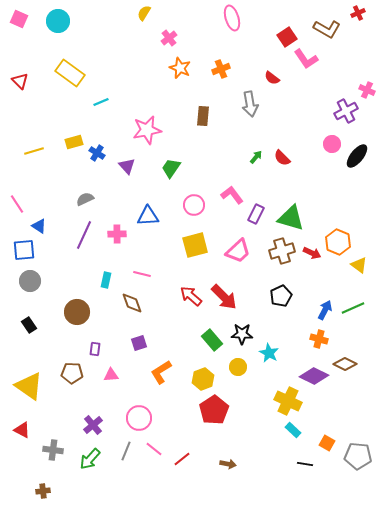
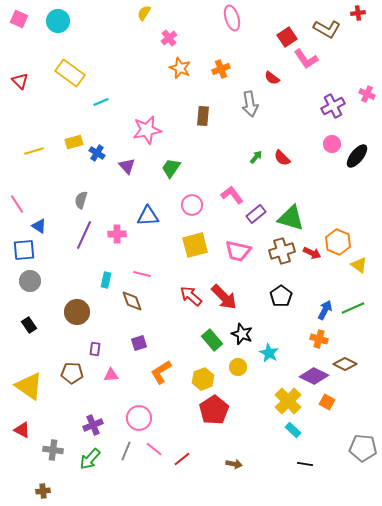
red cross at (358, 13): rotated 16 degrees clockwise
pink cross at (367, 90): moved 4 px down
purple cross at (346, 111): moved 13 px left, 5 px up
gray semicircle at (85, 199): moved 4 px left, 1 px down; rotated 48 degrees counterclockwise
pink circle at (194, 205): moved 2 px left
purple rectangle at (256, 214): rotated 24 degrees clockwise
pink trapezoid at (238, 251): rotated 56 degrees clockwise
black pentagon at (281, 296): rotated 10 degrees counterclockwise
brown diamond at (132, 303): moved 2 px up
black star at (242, 334): rotated 20 degrees clockwise
yellow cross at (288, 401): rotated 20 degrees clockwise
purple cross at (93, 425): rotated 18 degrees clockwise
orange square at (327, 443): moved 41 px up
gray pentagon at (358, 456): moved 5 px right, 8 px up
brown arrow at (228, 464): moved 6 px right
